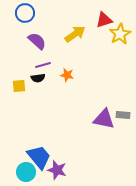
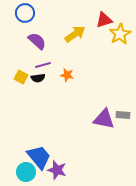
yellow square: moved 2 px right, 9 px up; rotated 32 degrees clockwise
